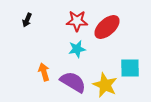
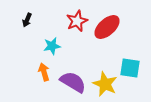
red star: rotated 25 degrees counterclockwise
cyan star: moved 25 px left, 3 px up
cyan square: rotated 10 degrees clockwise
yellow star: moved 1 px up
